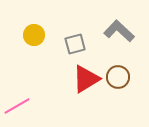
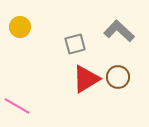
yellow circle: moved 14 px left, 8 px up
pink line: rotated 60 degrees clockwise
